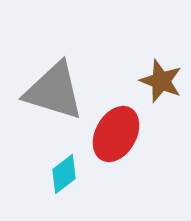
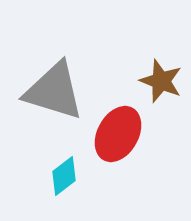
red ellipse: moved 2 px right
cyan diamond: moved 2 px down
